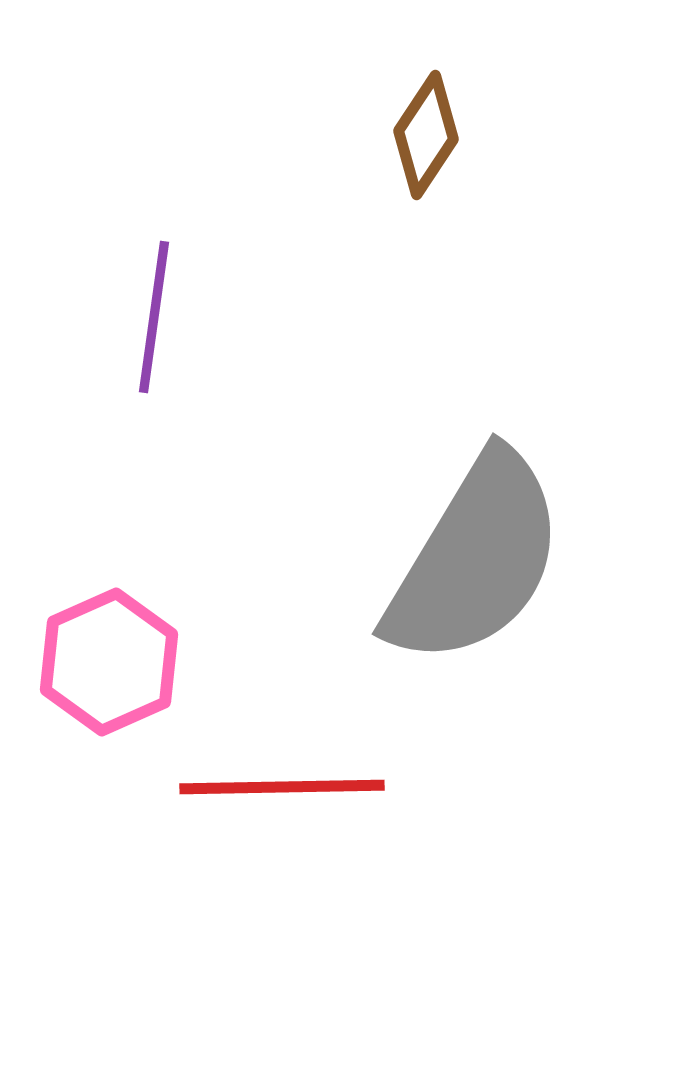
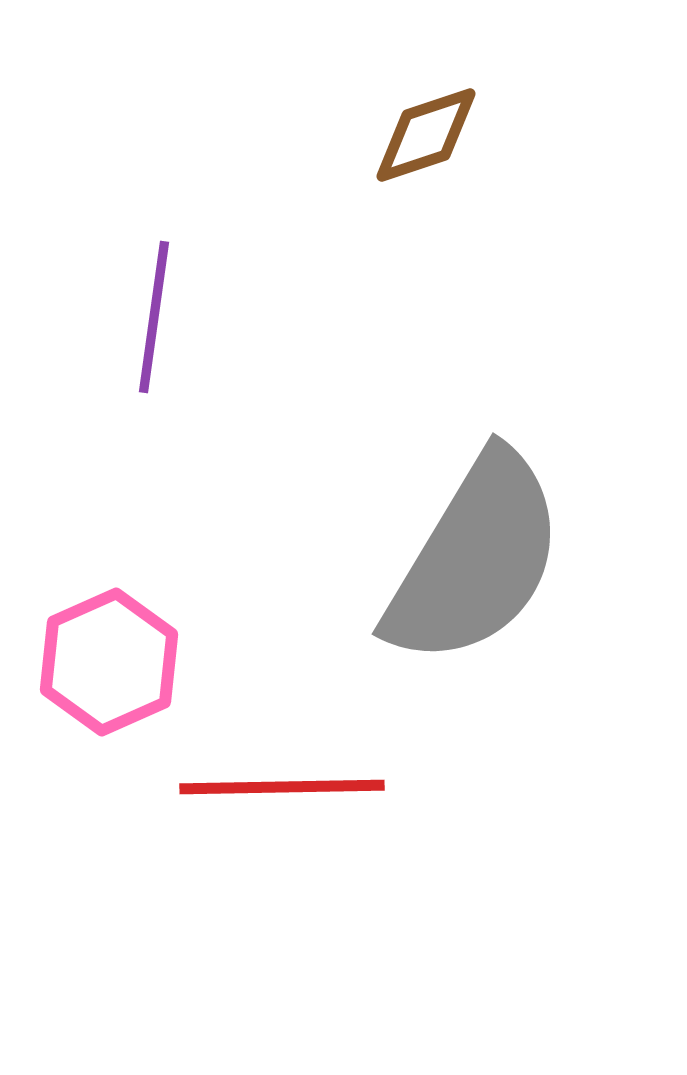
brown diamond: rotated 38 degrees clockwise
